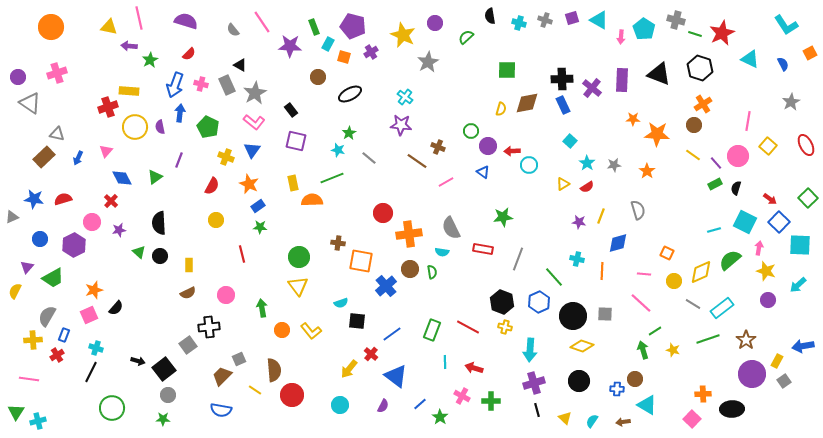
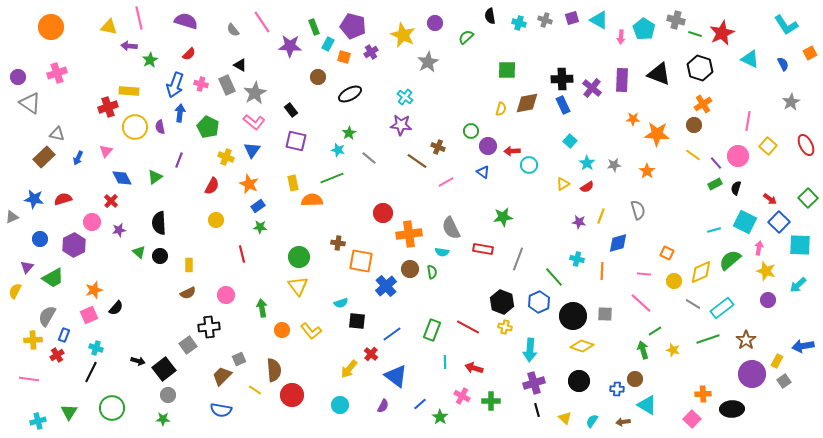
green triangle at (16, 412): moved 53 px right
